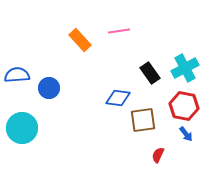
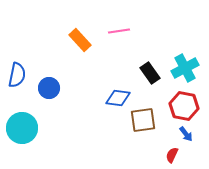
blue semicircle: rotated 105 degrees clockwise
red semicircle: moved 14 px right
